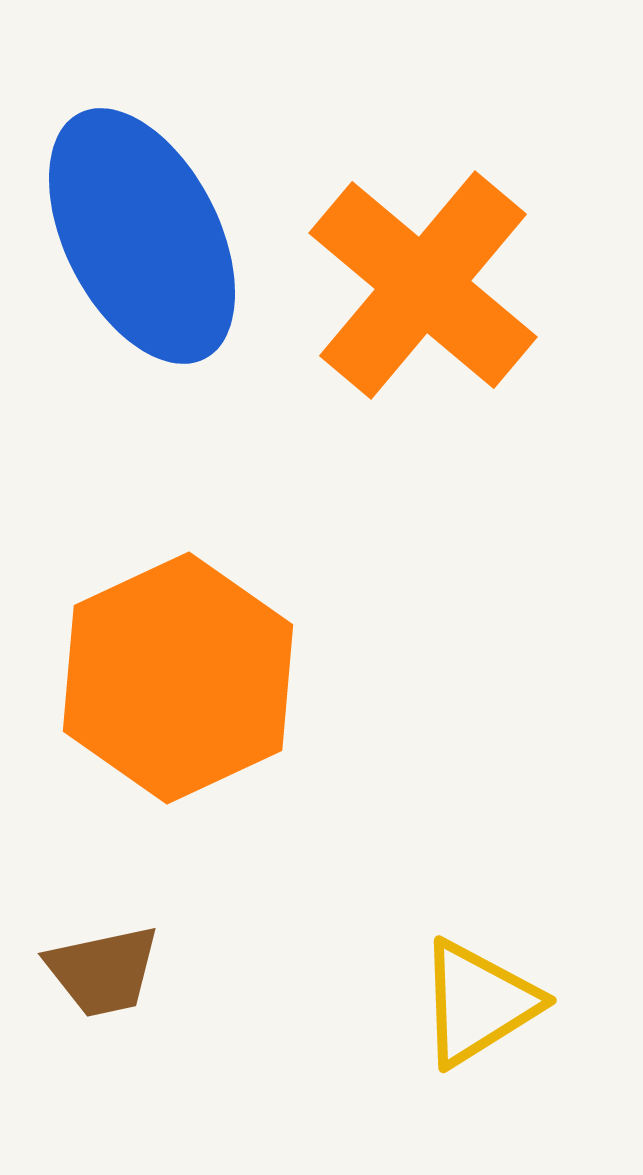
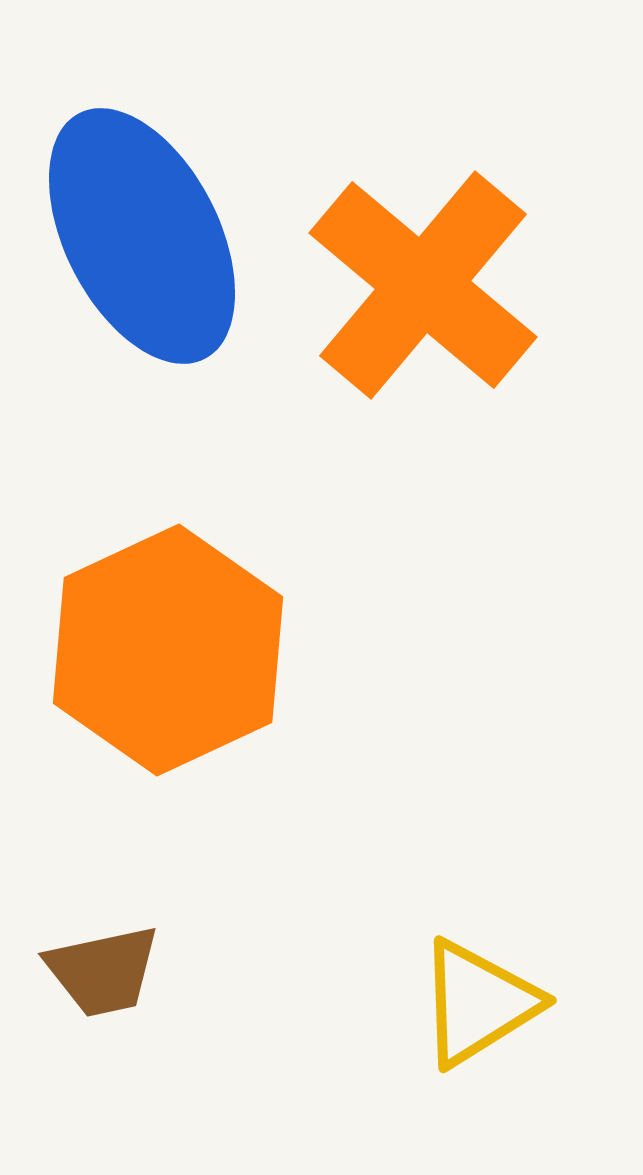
orange hexagon: moved 10 px left, 28 px up
